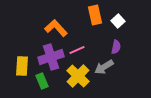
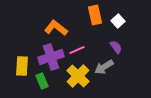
orange L-shape: rotated 10 degrees counterclockwise
purple semicircle: rotated 48 degrees counterclockwise
